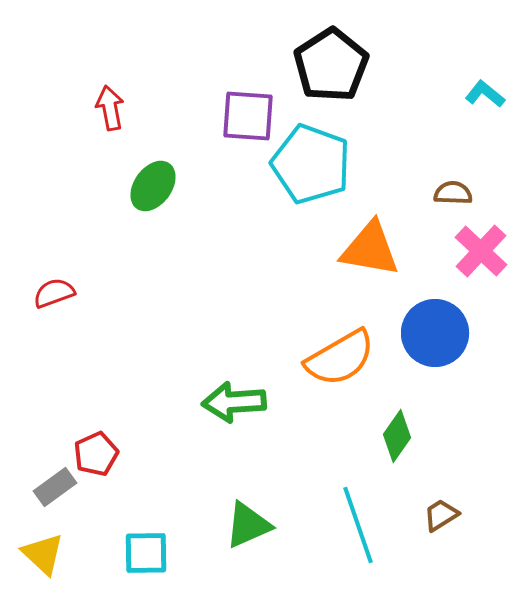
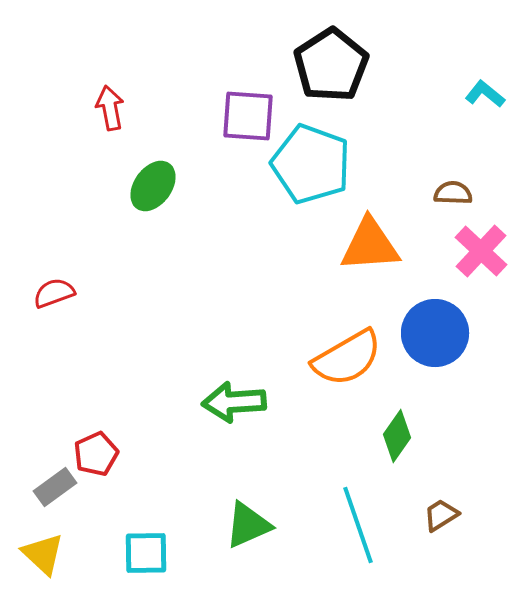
orange triangle: moved 4 px up; rotated 14 degrees counterclockwise
orange semicircle: moved 7 px right
